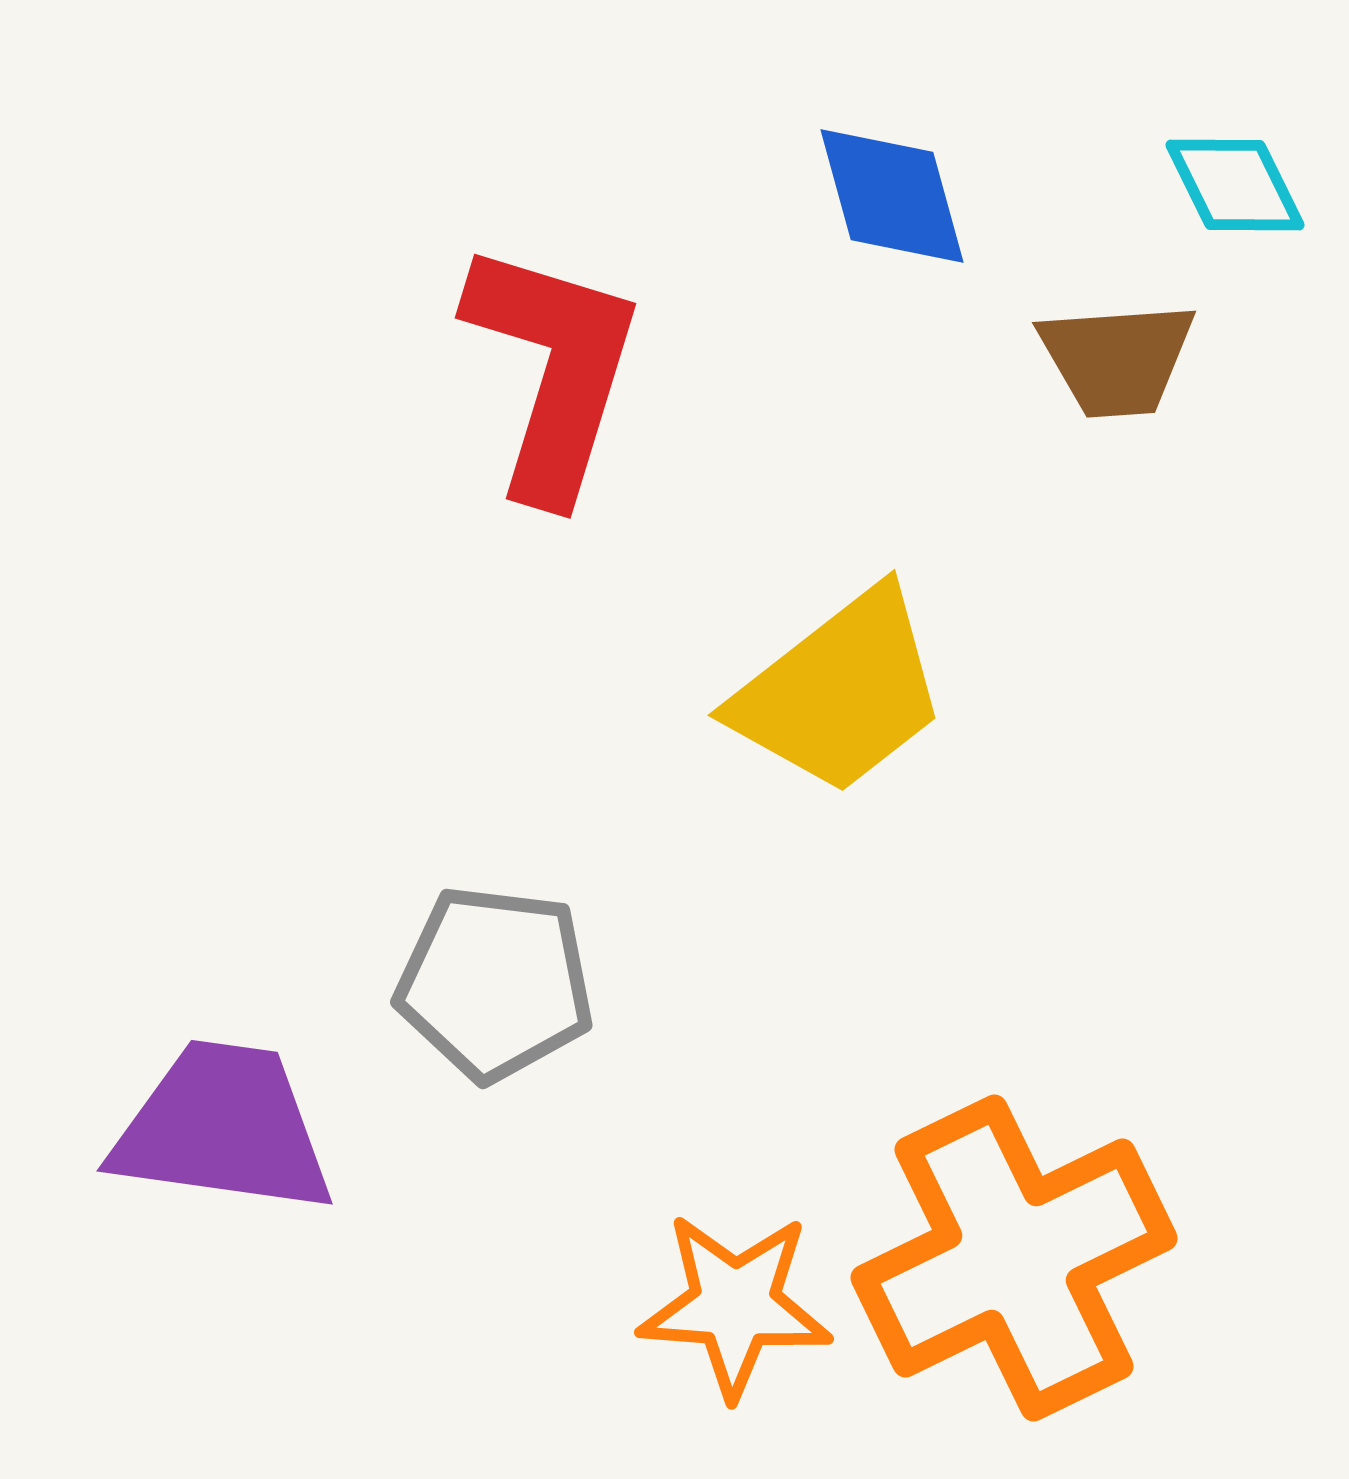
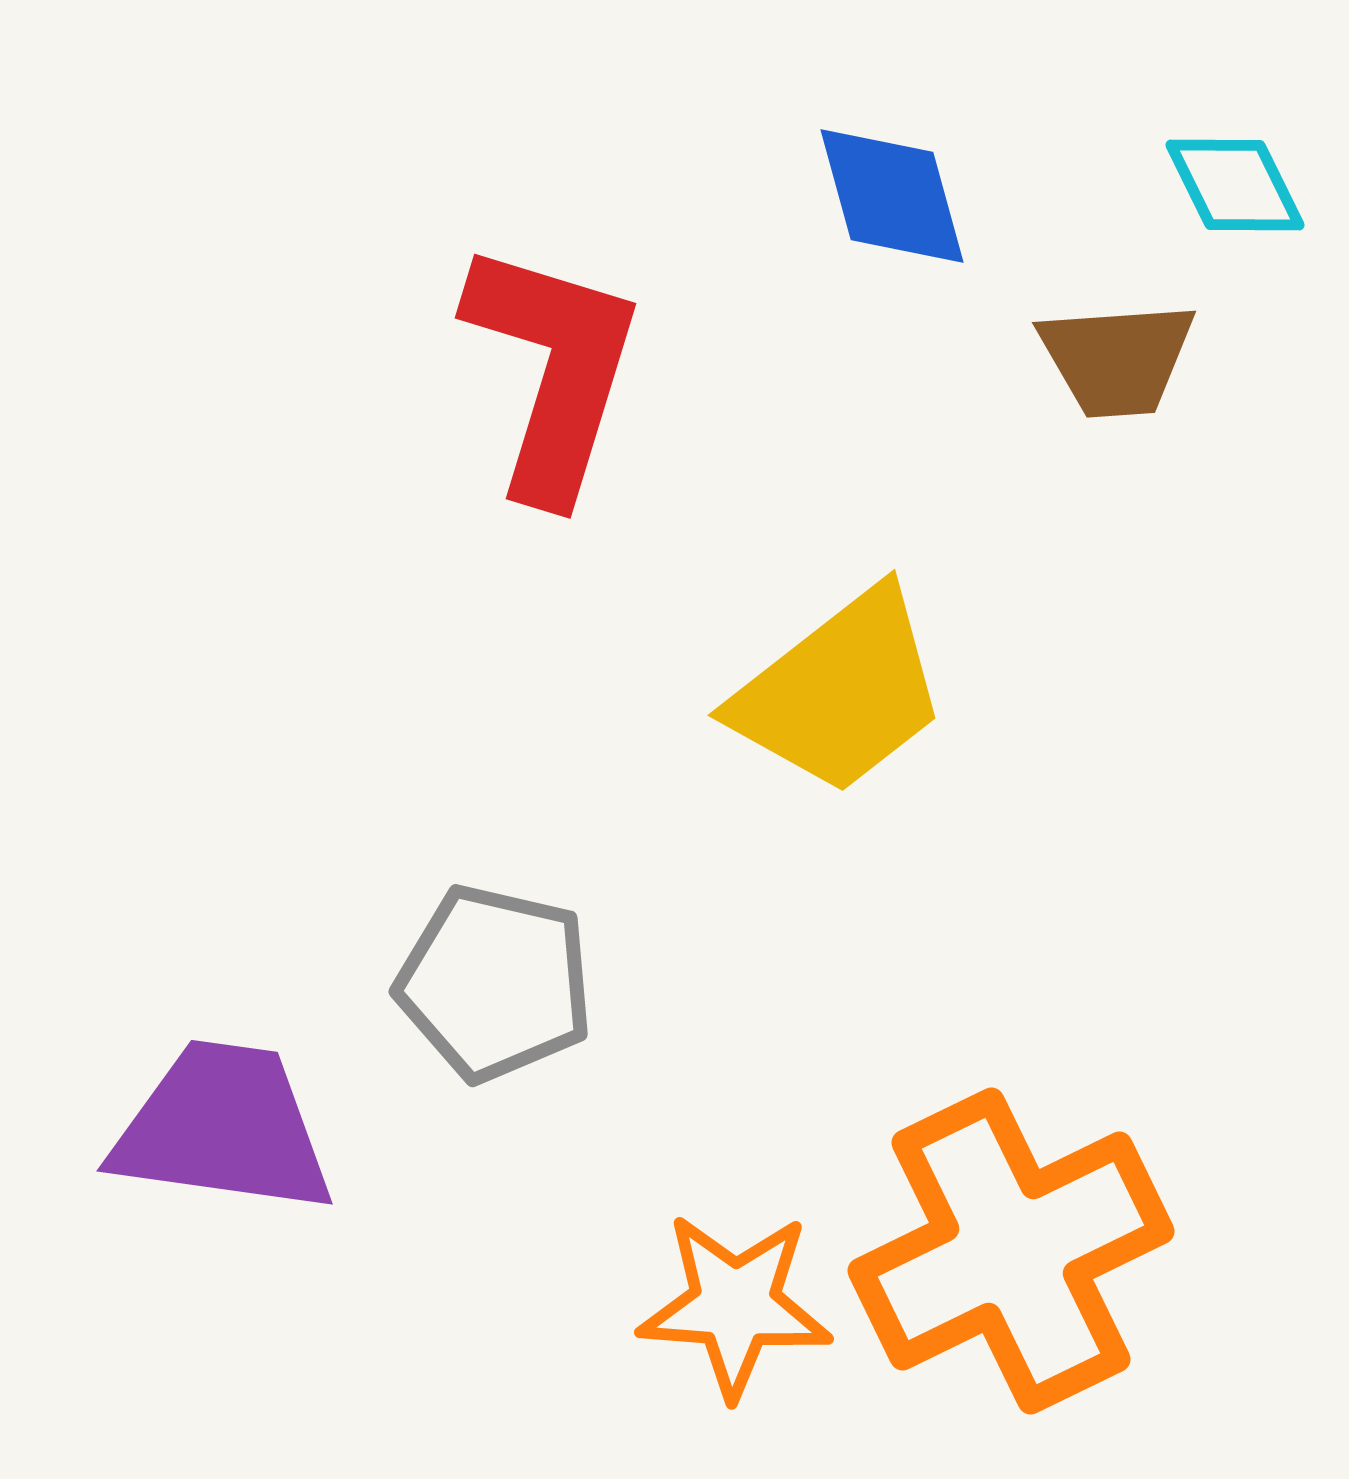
gray pentagon: rotated 6 degrees clockwise
orange cross: moved 3 px left, 7 px up
